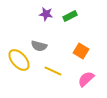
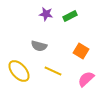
yellow ellipse: moved 11 px down
